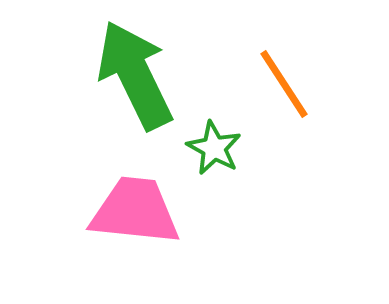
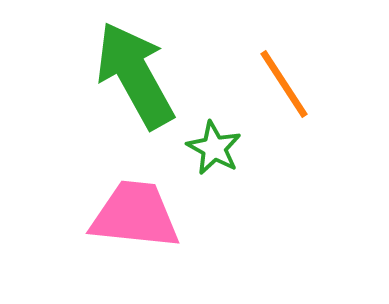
green arrow: rotated 3 degrees counterclockwise
pink trapezoid: moved 4 px down
